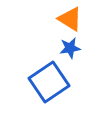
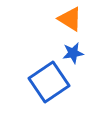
blue star: moved 3 px right, 5 px down
